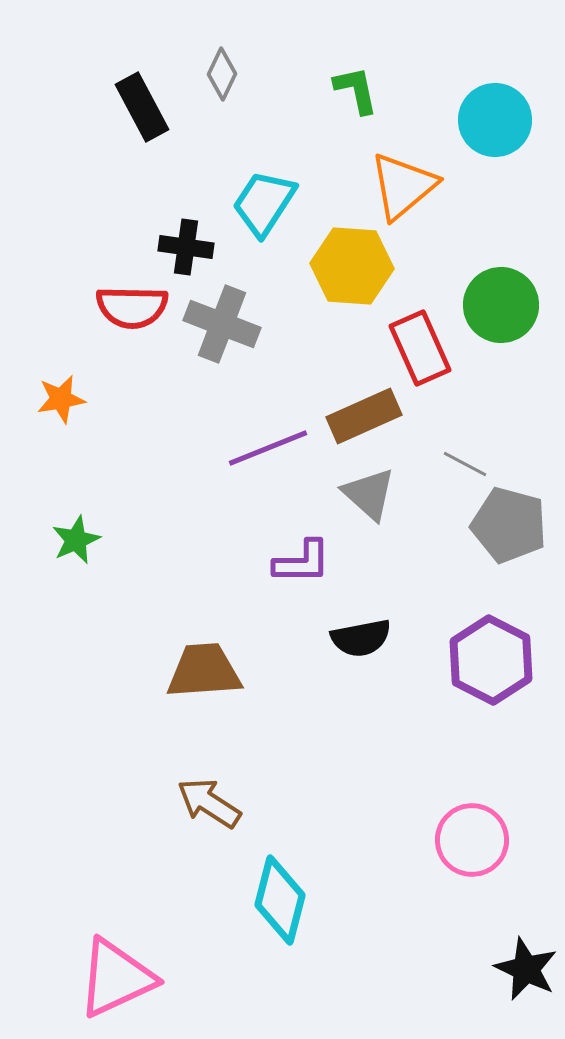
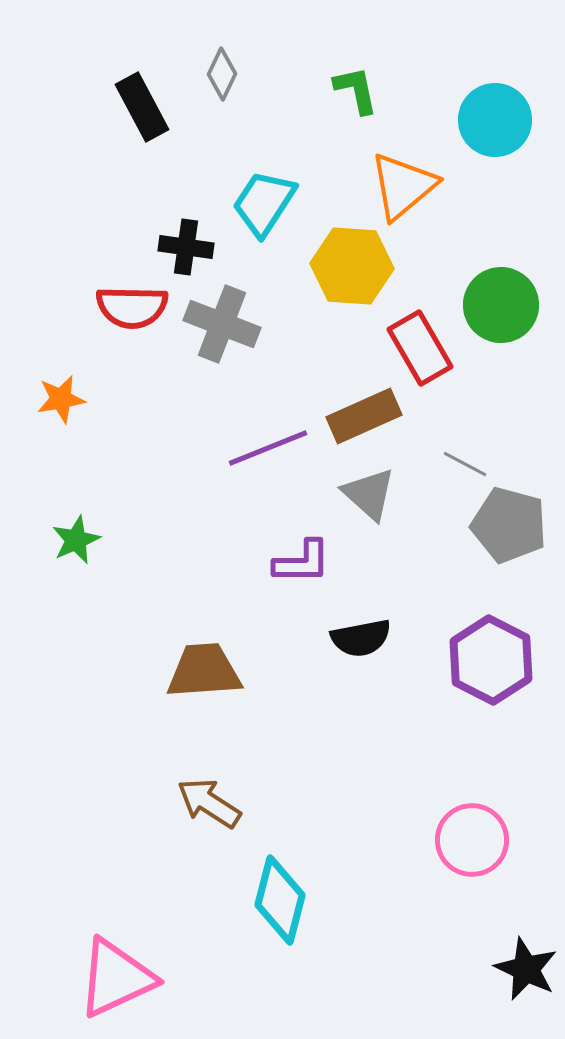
red rectangle: rotated 6 degrees counterclockwise
